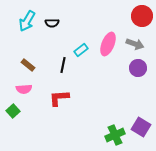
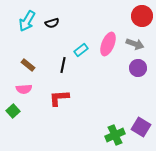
black semicircle: rotated 16 degrees counterclockwise
